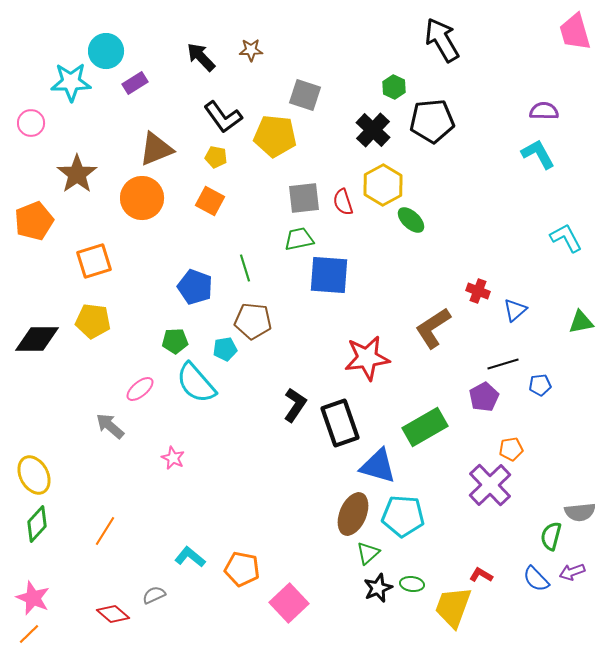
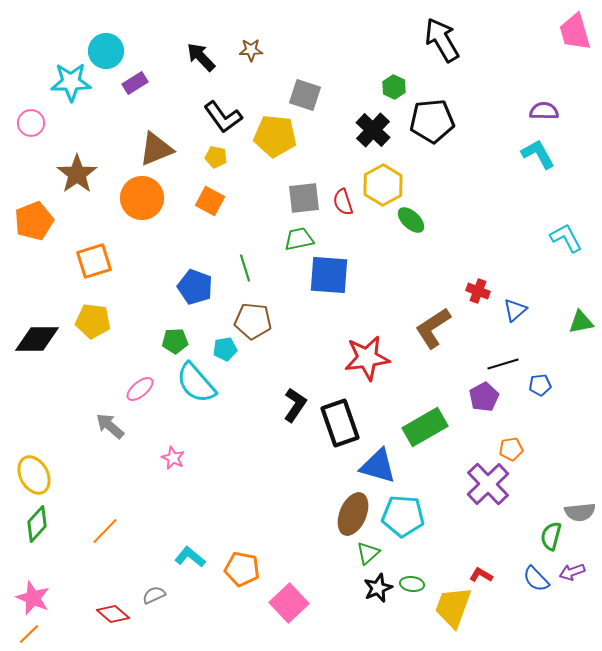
purple cross at (490, 485): moved 2 px left, 1 px up
orange line at (105, 531): rotated 12 degrees clockwise
